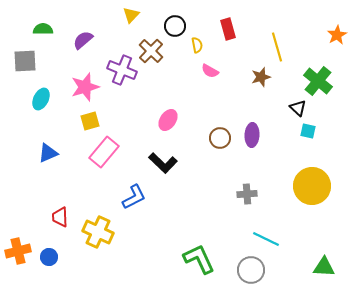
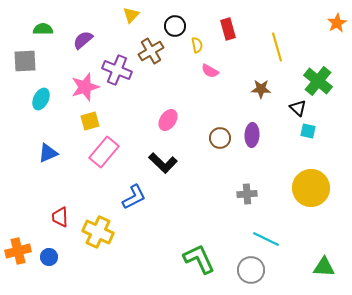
orange star: moved 12 px up
brown cross: rotated 15 degrees clockwise
purple cross: moved 5 px left
brown star: moved 12 px down; rotated 18 degrees clockwise
yellow circle: moved 1 px left, 2 px down
